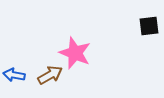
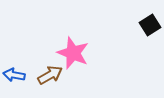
black square: moved 1 px right, 1 px up; rotated 25 degrees counterclockwise
pink star: moved 2 px left
